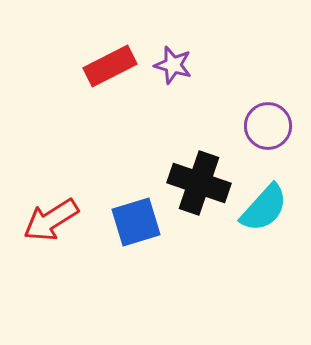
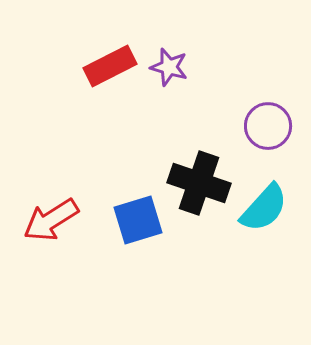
purple star: moved 4 px left, 2 px down
blue square: moved 2 px right, 2 px up
